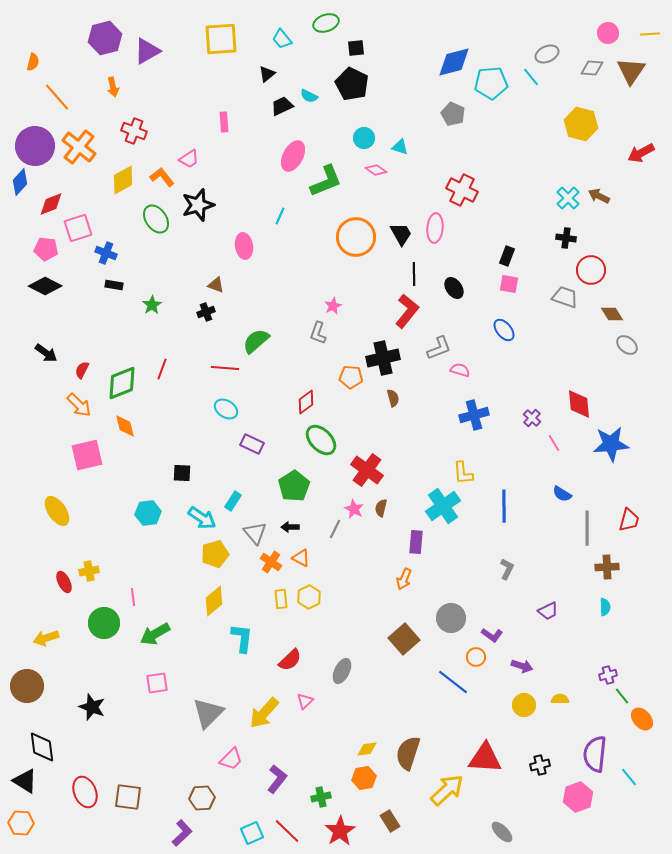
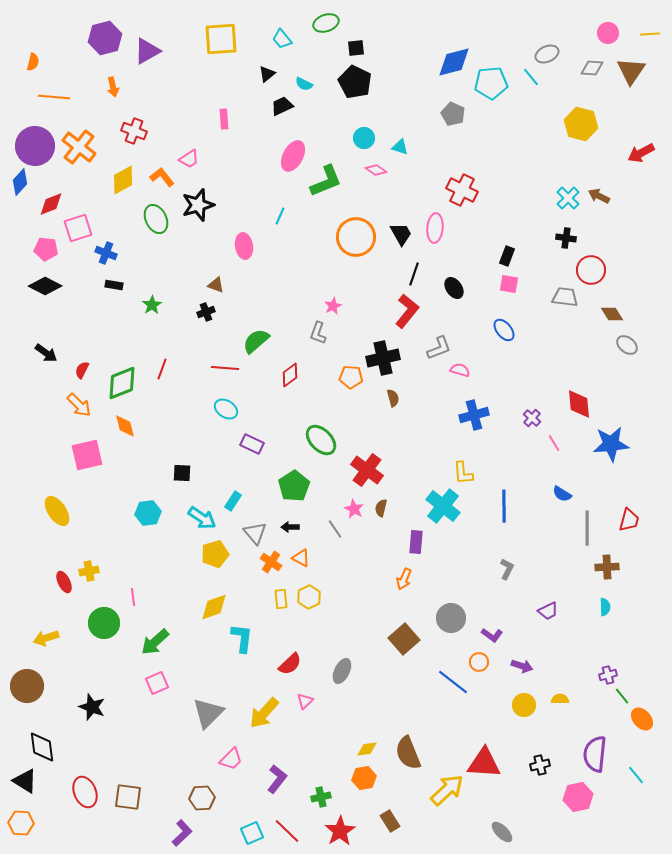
black pentagon at (352, 84): moved 3 px right, 2 px up
cyan semicircle at (309, 96): moved 5 px left, 12 px up
orange line at (57, 97): moved 3 px left; rotated 44 degrees counterclockwise
pink rectangle at (224, 122): moved 3 px up
green ellipse at (156, 219): rotated 8 degrees clockwise
black line at (414, 274): rotated 20 degrees clockwise
gray trapezoid at (565, 297): rotated 12 degrees counterclockwise
red diamond at (306, 402): moved 16 px left, 27 px up
cyan cross at (443, 506): rotated 16 degrees counterclockwise
gray line at (335, 529): rotated 60 degrees counterclockwise
yellow diamond at (214, 601): moved 6 px down; rotated 20 degrees clockwise
green arrow at (155, 634): moved 8 px down; rotated 12 degrees counterclockwise
orange circle at (476, 657): moved 3 px right, 5 px down
red semicircle at (290, 660): moved 4 px down
pink square at (157, 683): rotated 15 degrees counterclockwise
brown semicircle at (408, 753): rotated 40 degrees counterclockwise
red triangle at (485, 758): moved 1 px left, 5 px down
cyan line at (629, 777): moved 7 px right, 2 px up
pink hexagon at (578, 797): rotated 8 degrees clockwise
